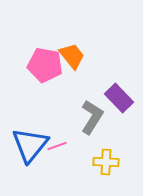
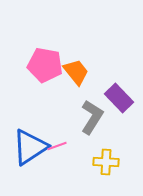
orange trapezoid: moved 4 px right, 16 px down
blue triangle: moved 2 px down; rotated 18 degrees clockwise
